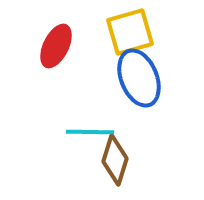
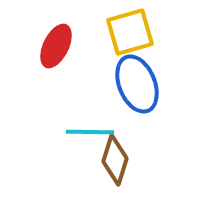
blue ellipse: moved 2 px left, 6 px down
